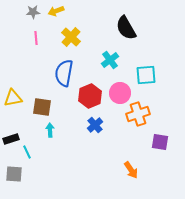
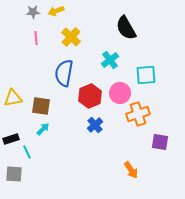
brown square: moved 1 px left, 1 px up
cyan arrow: moved 7 px left, 1 px up; rotated 48 degrees clockwise
